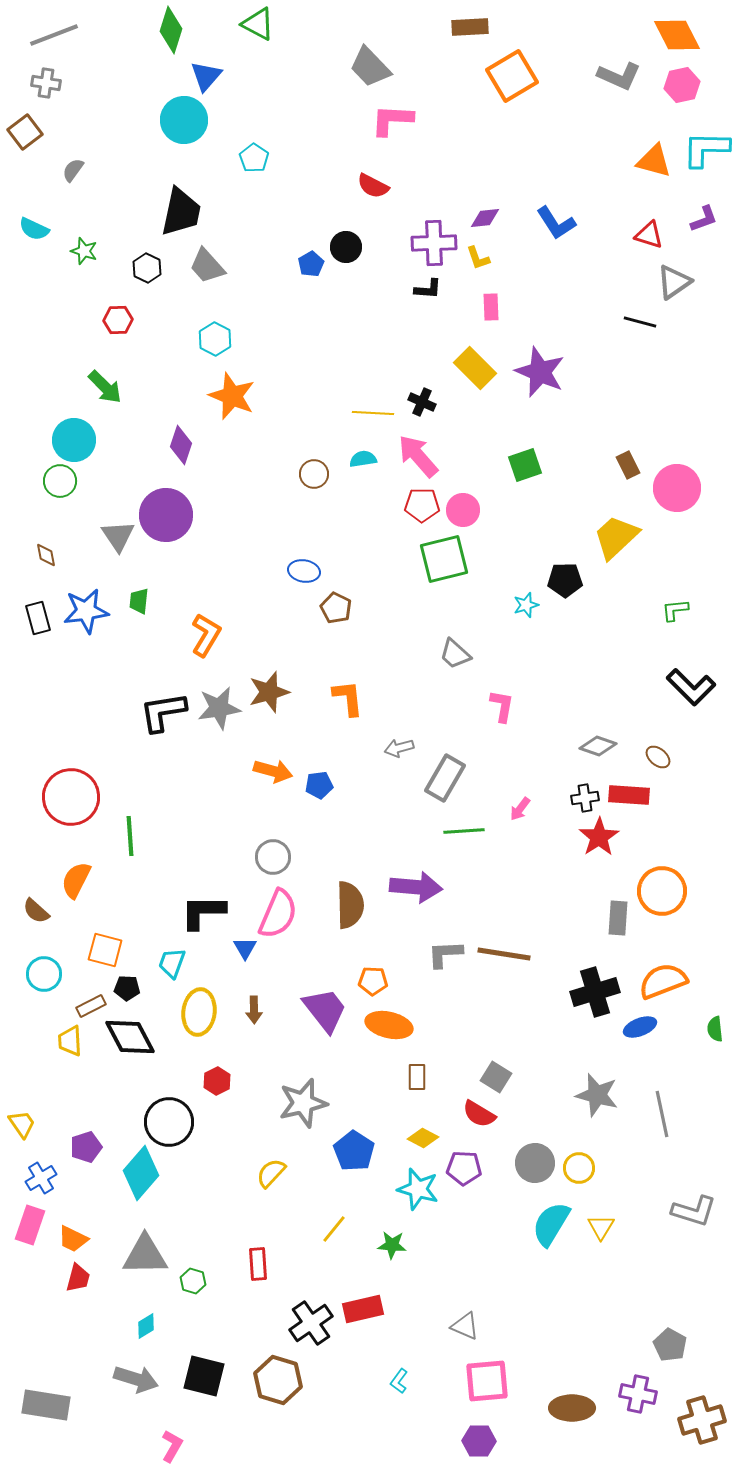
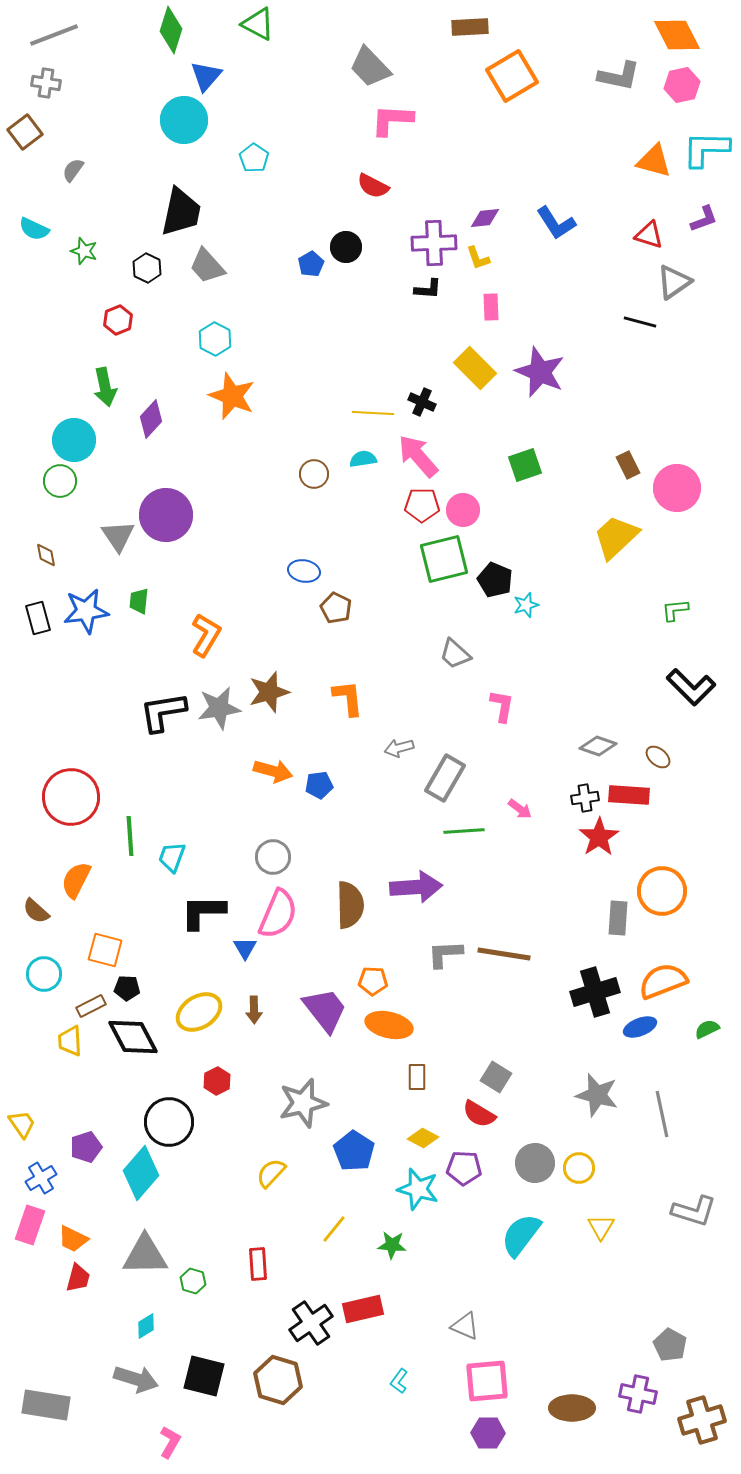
gray L-shape at (619, 76): rotated 12 degrees counterclockwise
red hexagon at (118, 320): rotated 20 degrees counterclockwise
green arrow at (105, 387): rotated 33 degrees clockwise
purple diamond at (181, 445): moved 30 px left, 26 px up; rotated 24 degrees clockwise
black pentagon at (565, 580): moved 70 px left; rotated 24 degrees clockwise
pink arrow at (520, 809): rotated 90 degrees counterclockwise
purple arrow at (416, 887): rotated 9 degrees counterclockwise
cyan trapezoid at (172, 963): moved 106 px up
yellow ellipse at (199, 1012): rotated 51 degrees clockwise
green semicircle at (715, 1029): moved 8 px left; rotated 70 degrees clockwise
black diamond at (130, 1037): moved 3 px right
cyan semicircle at (551, 1224): moved 30 px left, 11 px down; rotated 6 degrees clockwise
purple hexagon at (479, 1441): moved 9 px right, 8 px up
pink L-shape at (172, 1446): moved 2 px left, 4 px up
